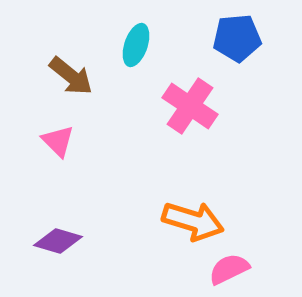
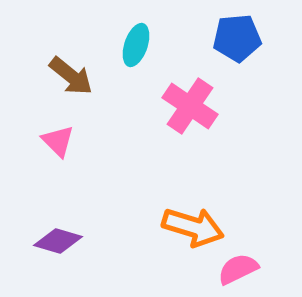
orange arrow: moved 6 px down
pink semicircle: moved 9 px right
